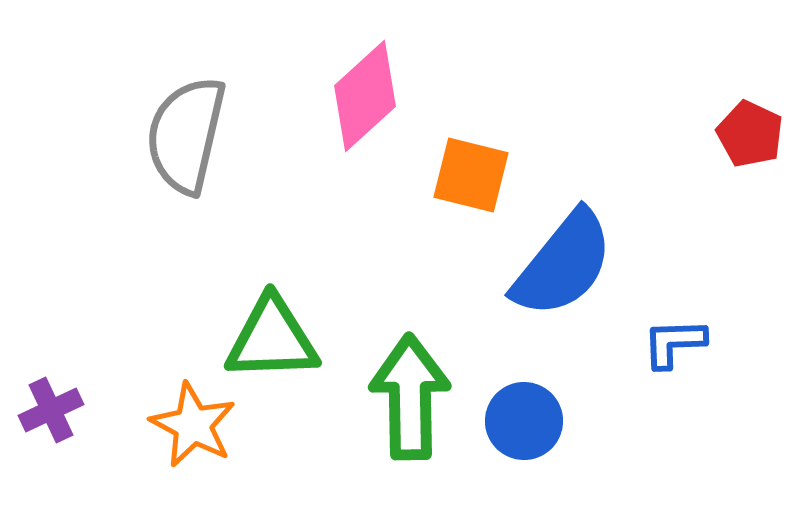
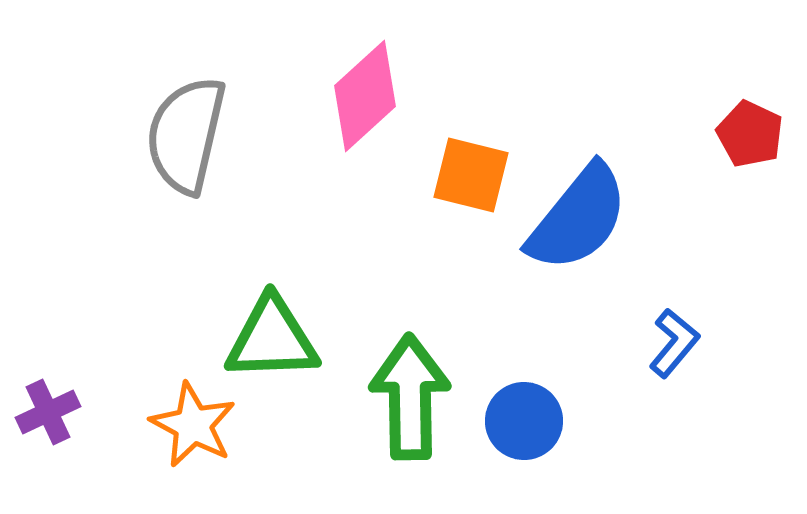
blue semicircle: moved 15 px right, 46 px up
blue L-shape: rotated 132 degrees clockwise
purple cross: moved 3 px left, 2 px down
